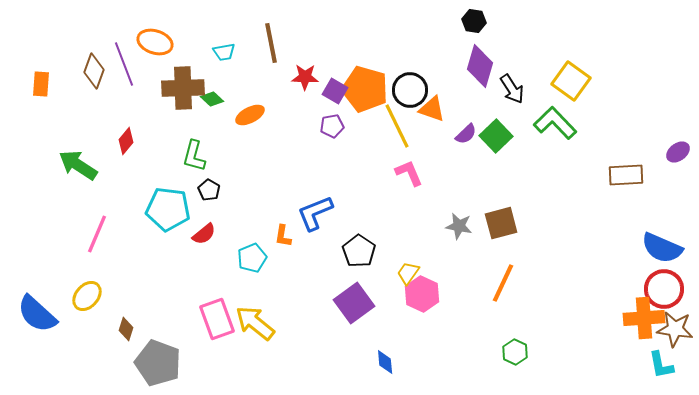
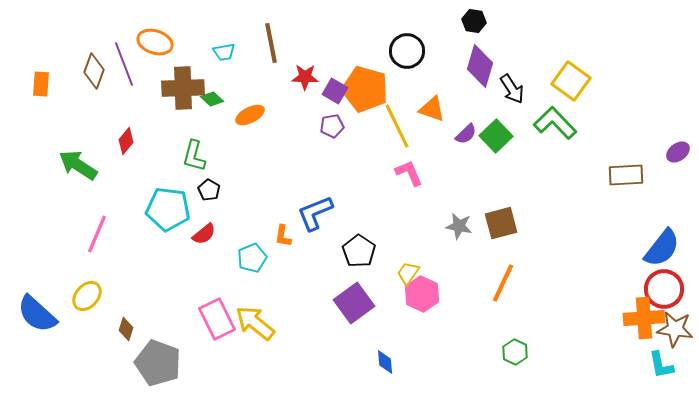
black circle at (410, 90): moved 3 px left, 39 px up
blue semicircle at (662, 248): rotated 75 degrees counterclockwise
pink rectangle at (217, 319): rotated 6 degrees counterclockwise
